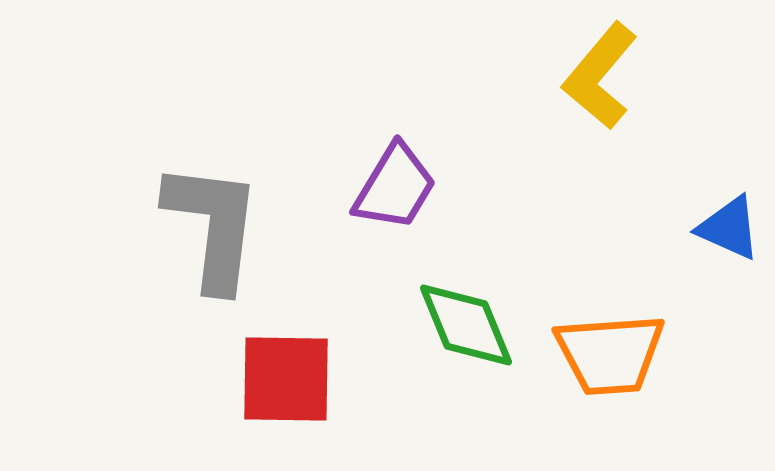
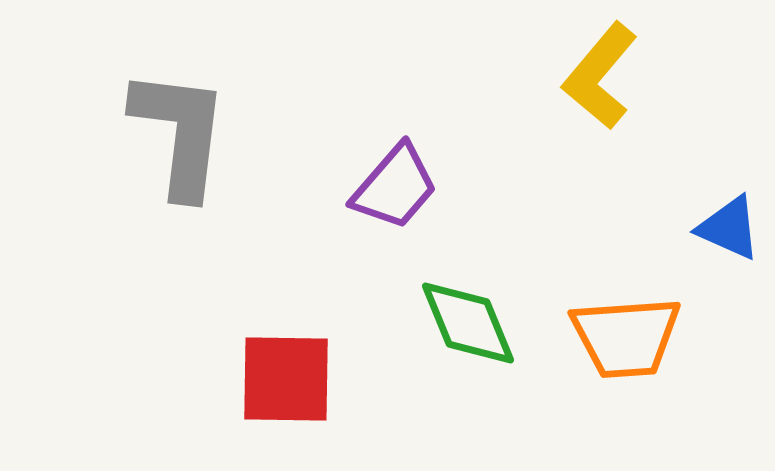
purple trapezoid: rotated 10 degrees clockwise
gray L-shape: moved 33 px left, 93 px up
green diamond: moved 2 px right, 2 px up
orange trapezoid: moved 16 px right, 17 px up
